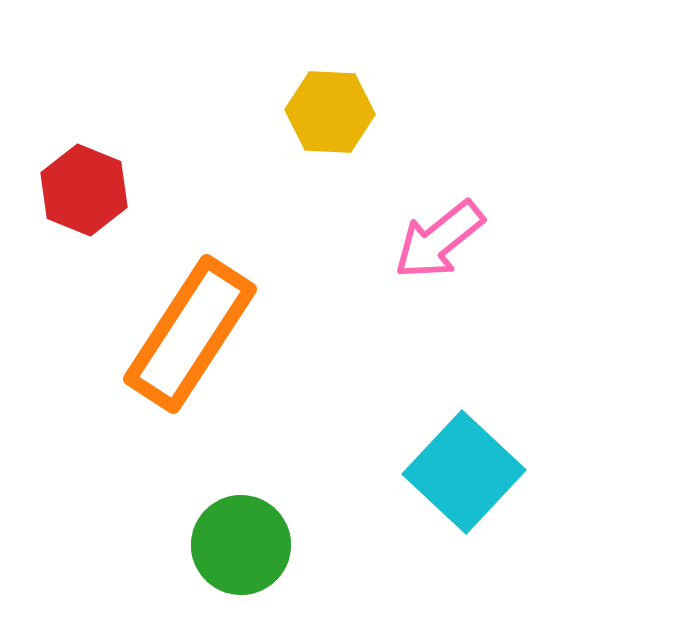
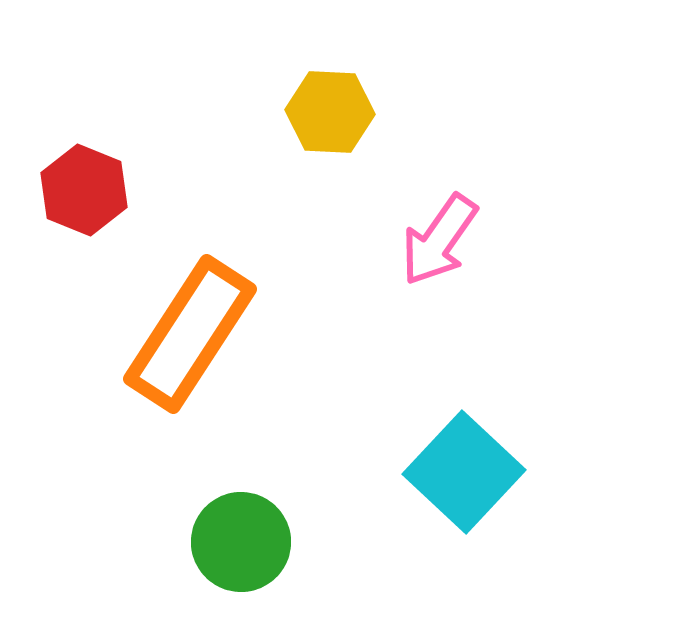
pink arrow: rotated 16 degrees counterclockwise
green circle: moved 3 px up
